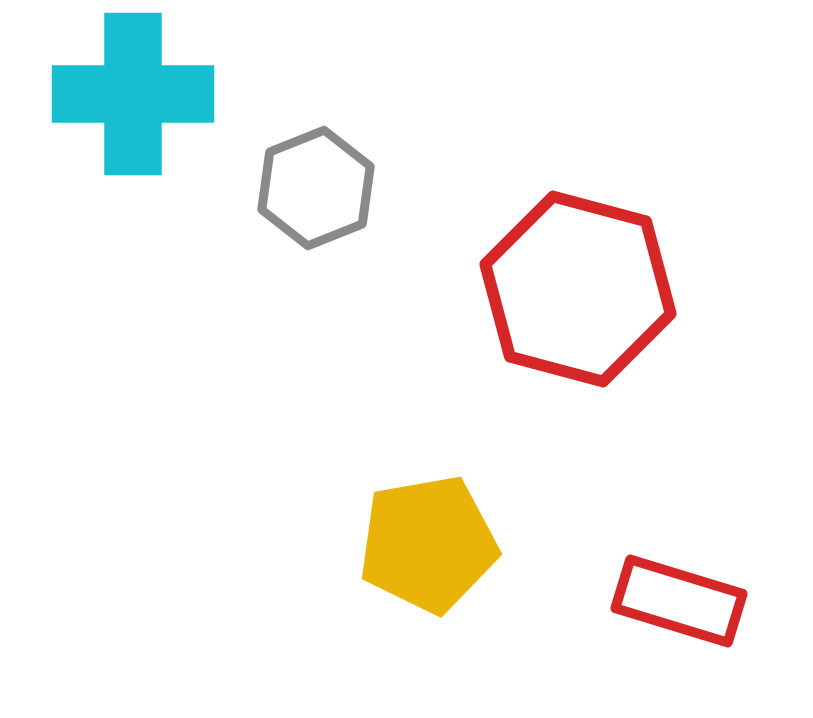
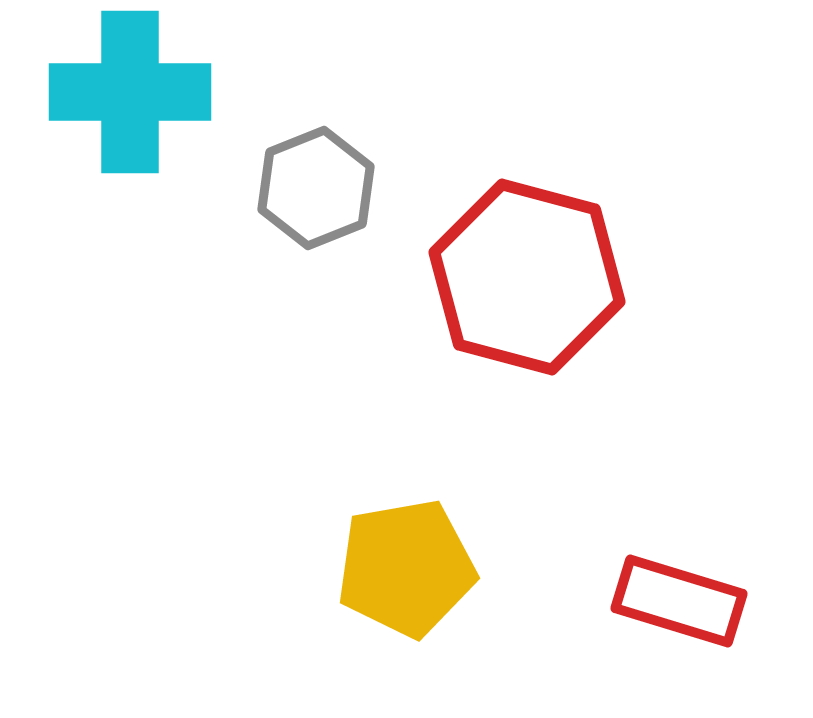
cyan cross: moved 3 px left, 2 px up
red hexagon: moved 51 px left, 12 px up
yellow pentagon: moved 22 px left, 24 px down
